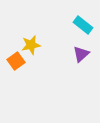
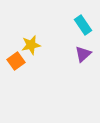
cyan rectangle: rotated 18 degrees clockwise
purple triangle: moved 2 px right
